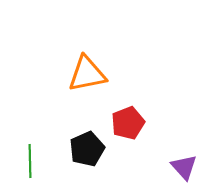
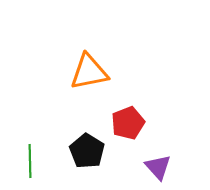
orange triangle: moved 2 px right, 2 px up
black pentagon: moved 2 px down; rotated 16 degrees counterclockwise
purple triangle: moved 26 px left
